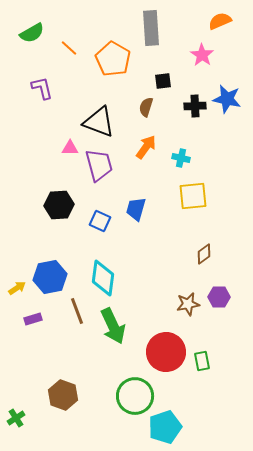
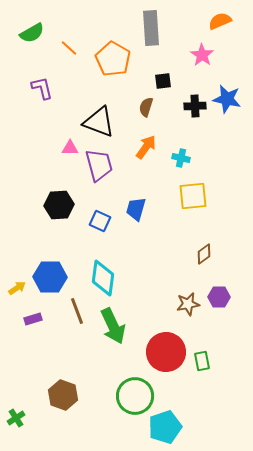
blue hexagon: rotated 12 degrees clockwise
